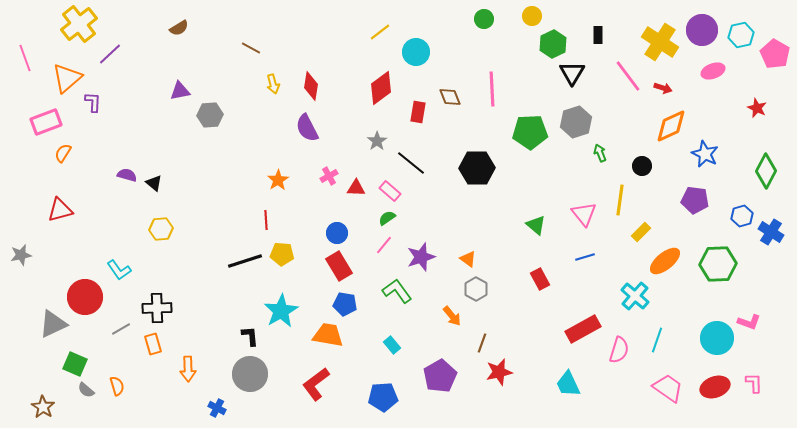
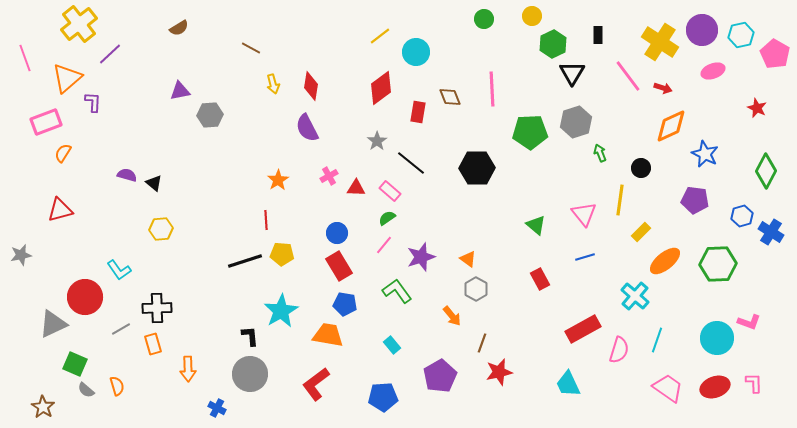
yellow line at (380, 32): moved 4 px down
black circle at (642, 166): moved 1 px left, 2 px down
